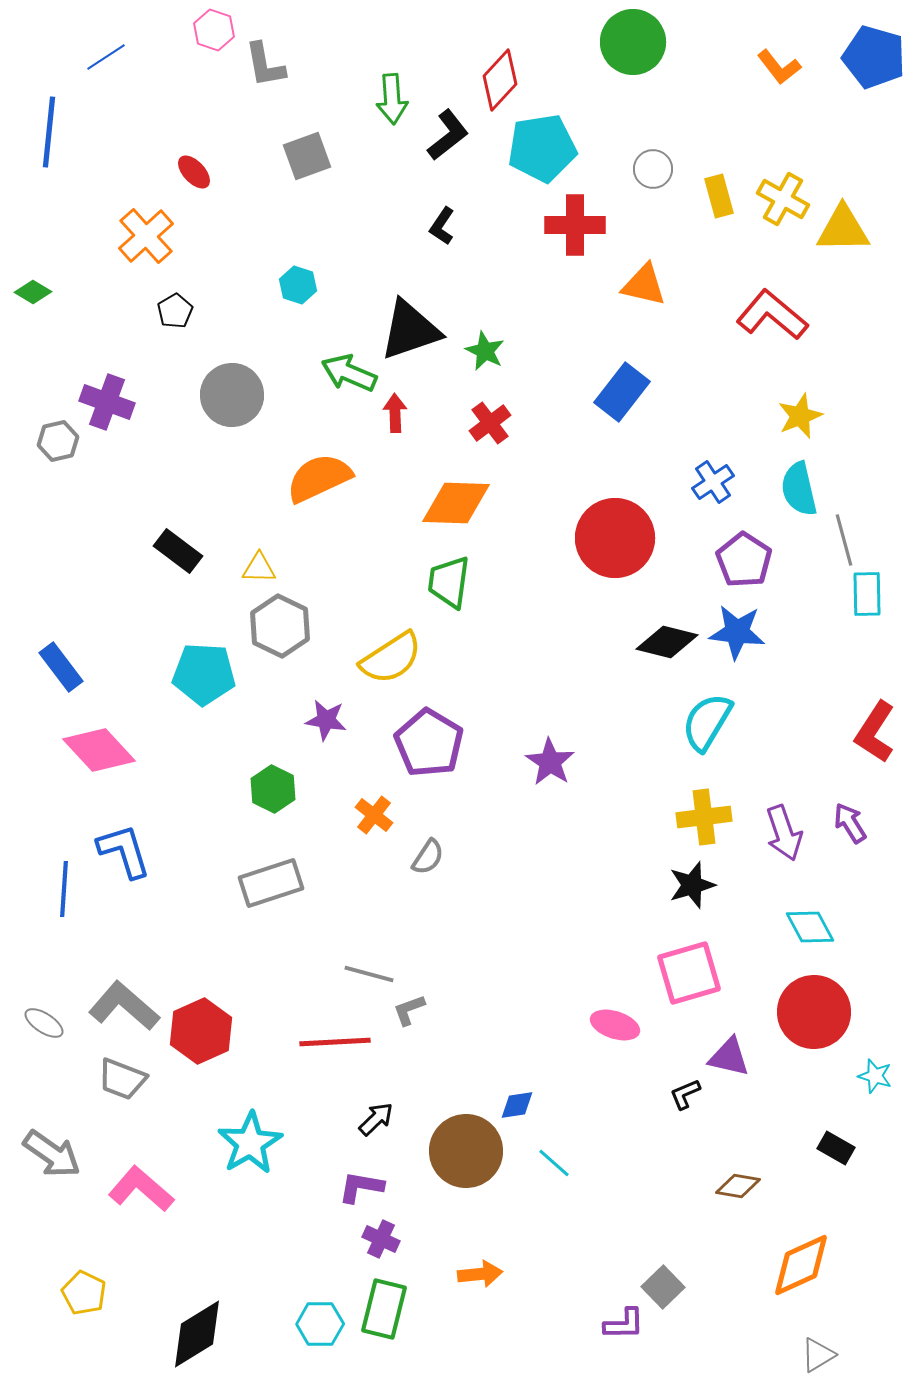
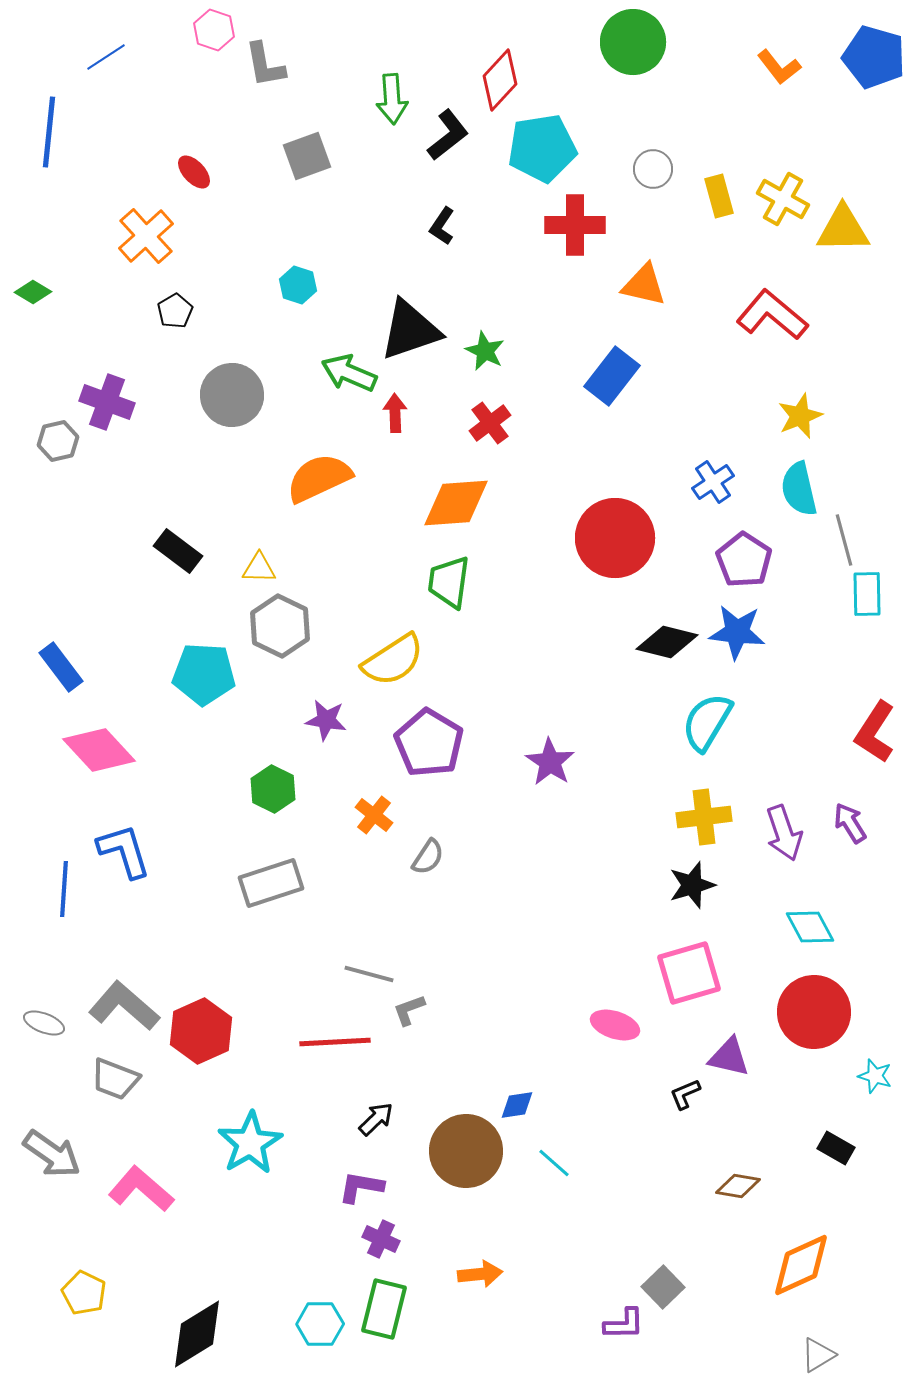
blue rectangle at (622, 392): moved 10 px left, 16 px up
orange diamond at (456, 503): rotated 6 degrees counterclockwise
yellow semicircle at (391, 658): moved 2 px right, 2 px down
gray ellipse at (44, 1023): rotated 12 degrees counterclockwise
gray trapezoid at (122, 1079): moved 7 px left
